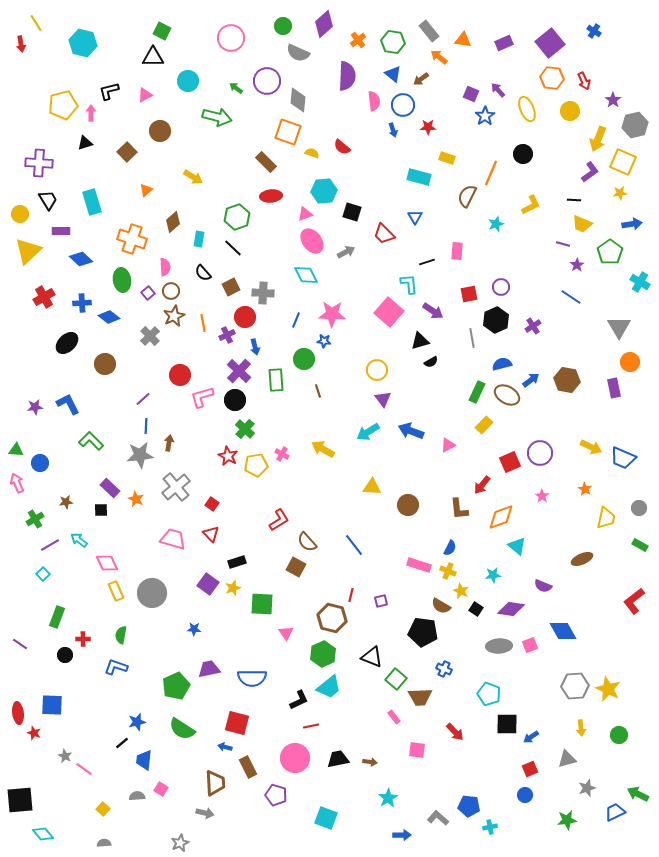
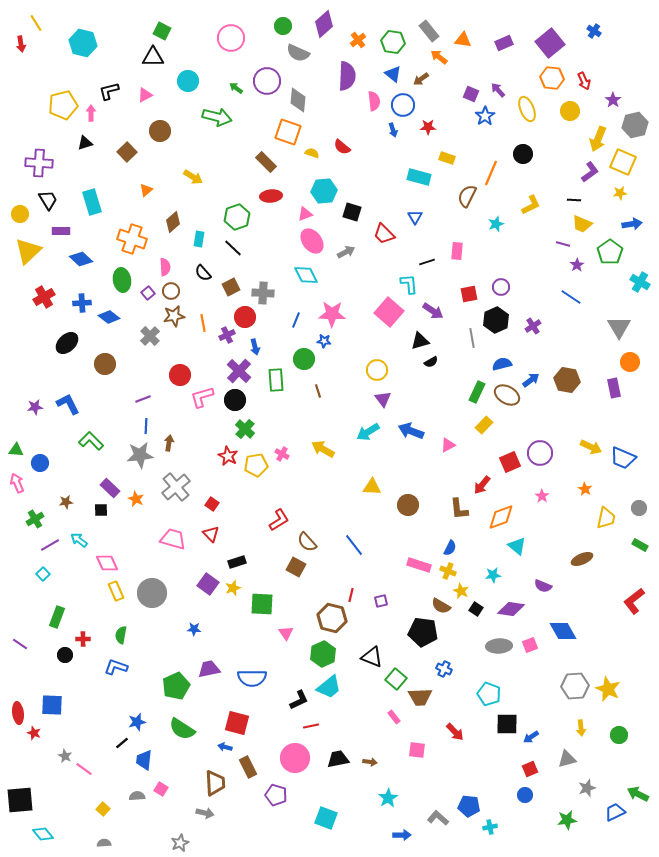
brown star at (174, 316): rotated 15 degrees clockwise
purple line at (143, 399): rotated 21 degrees clockwise
